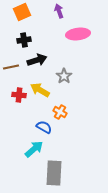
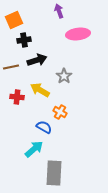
orange square: moved 8 px left, 8 px down
red cross: moved 2 px left, 2 px down
